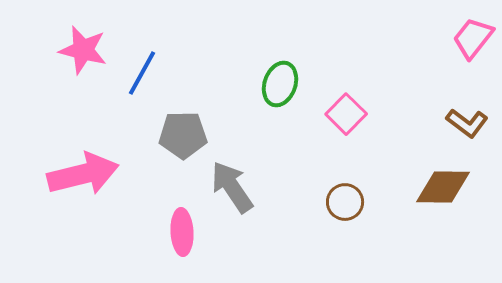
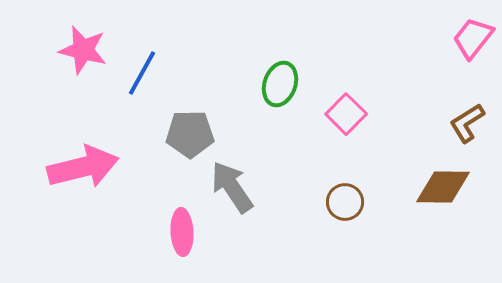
brown L-shape: rotated 111 degrees clockwise
gray pentagon: moved 7 px right, 1 px up
pink arrow: moved 7 px up
